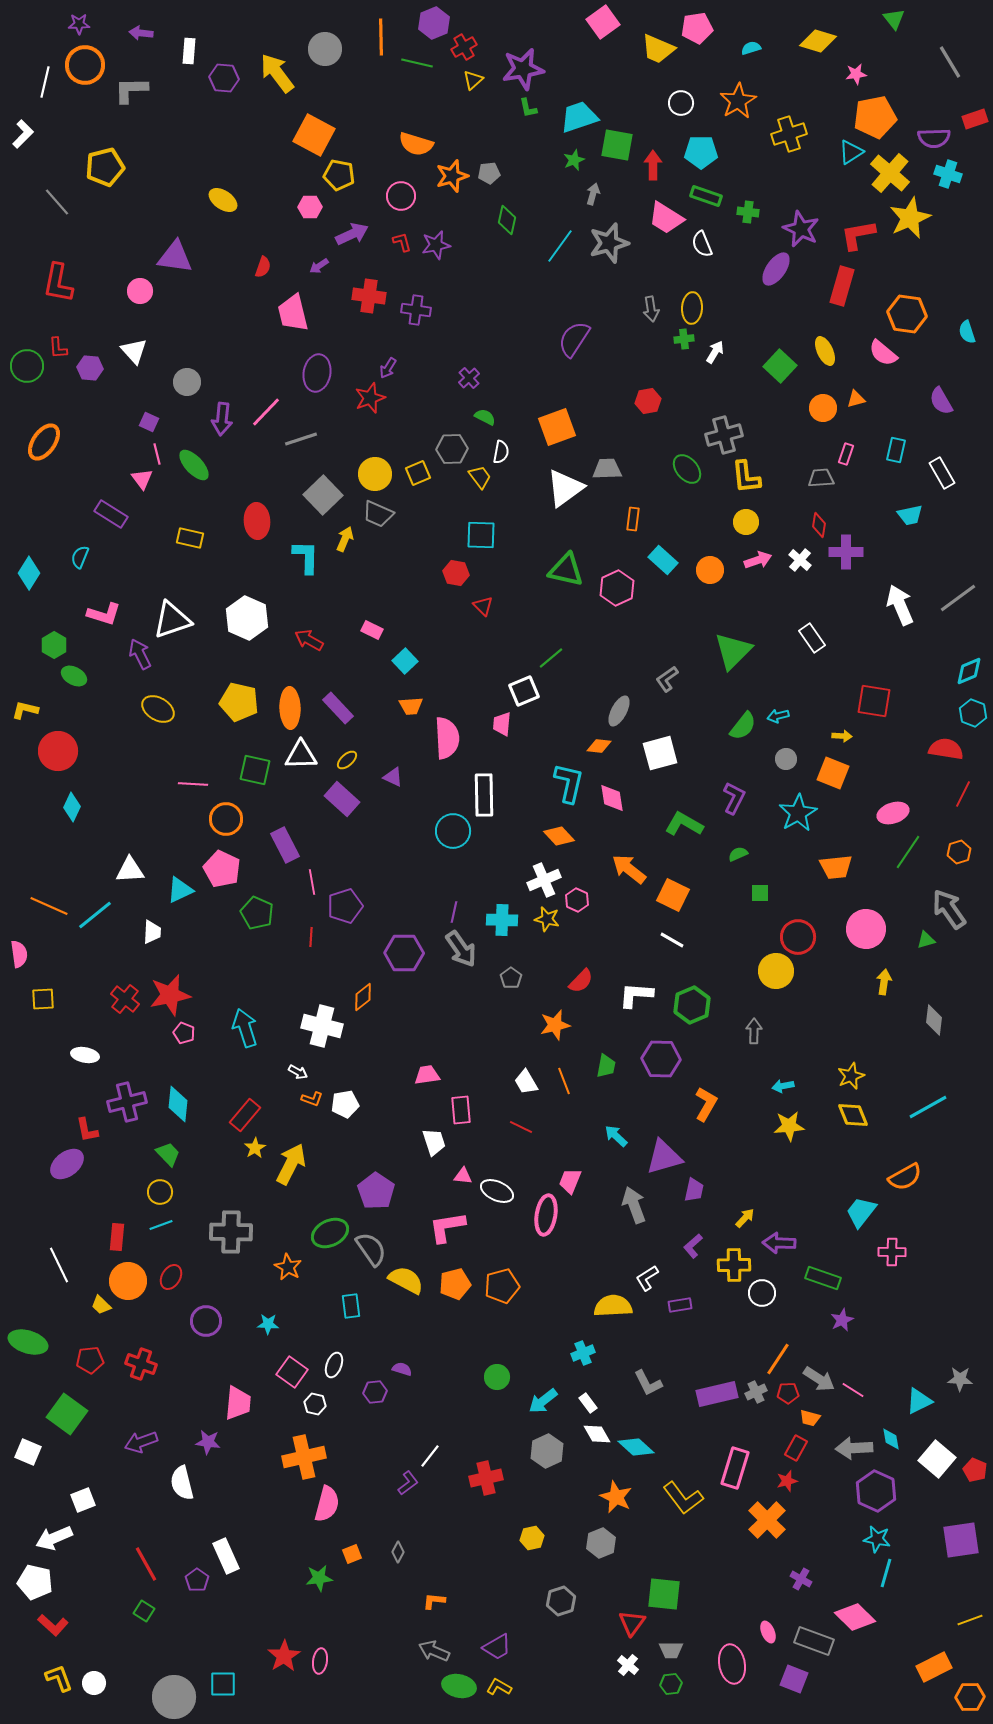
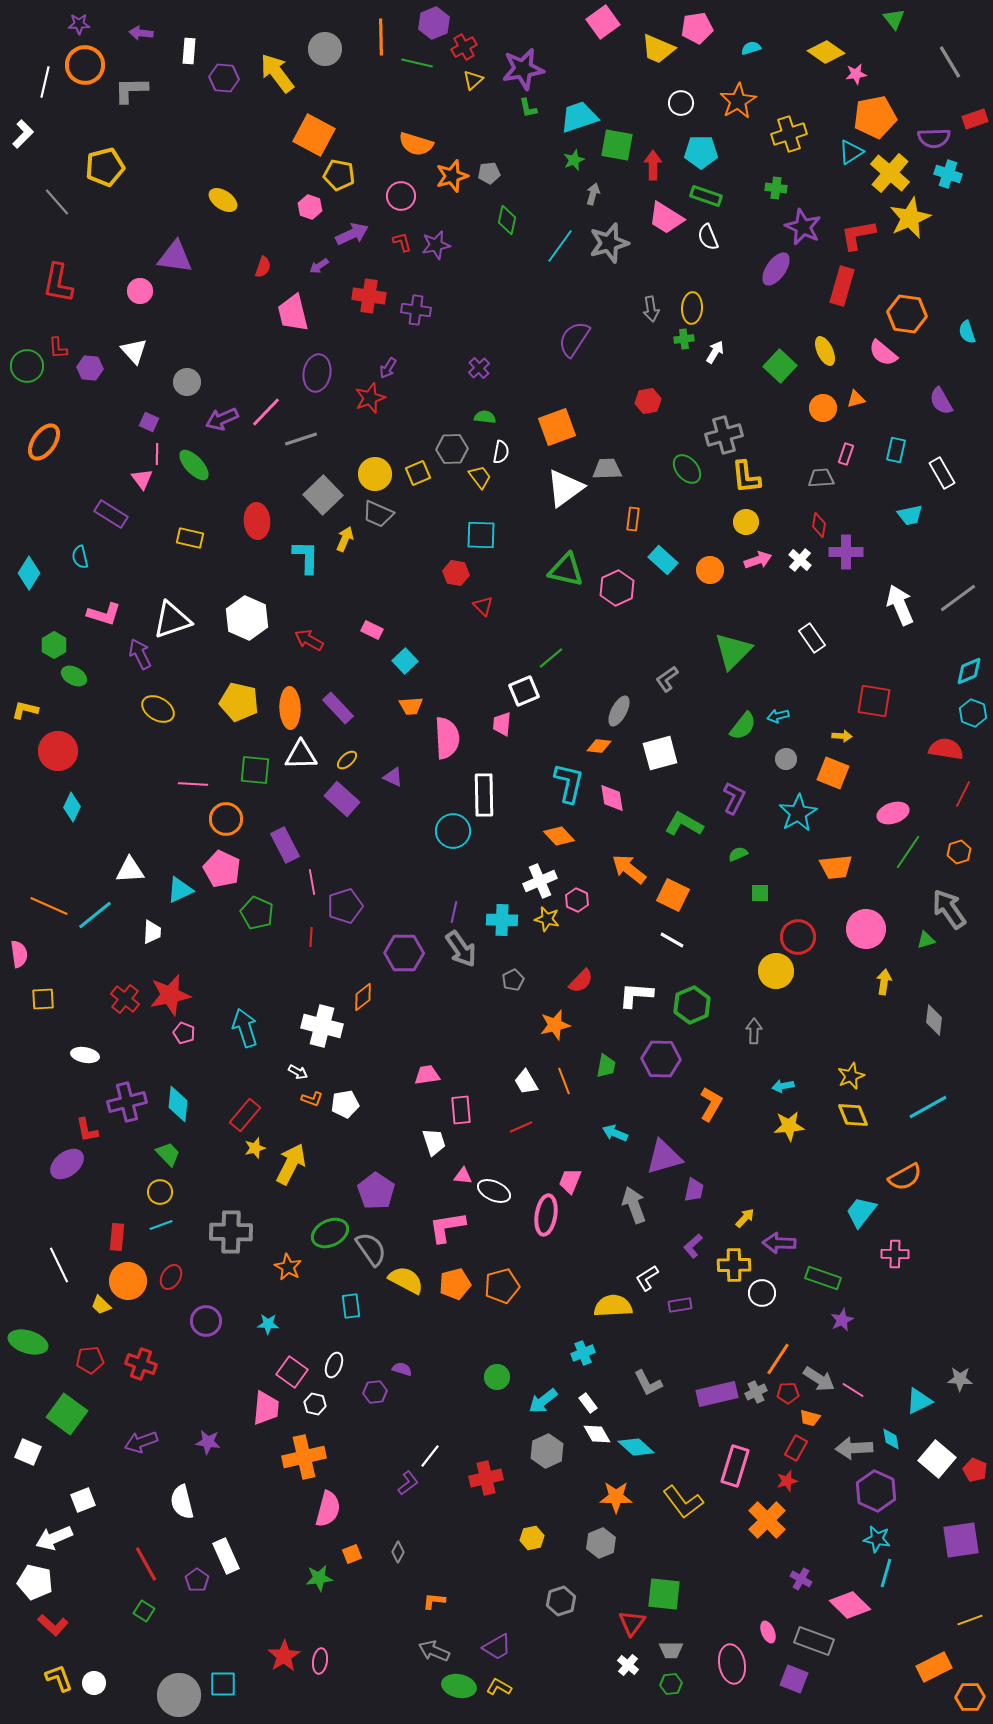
yellow diamond at (818, 41): moved 8 px right, 11 px down; rotated 18 degrees clockwise
pink hexagon at (310, 207): rotated 20 degrees clockwise
green cross at (748, 212): moved 28 px right, 24 px up
purple star at (801, 229): moved 2 px right, 2 px up
white semicircle at (702, 244): moved 6 px right, 7 px up
purple cross at (469, 378): moved 10 px right, 10 px up
green semicircle at (485, 417): rotated 20 degrees counterclockwise
purple arrow at (222, 419): rotated 60 degrees clockwise
pink line at (157, 454): rotated 15 degrees clockwise
cyan semicircle at (80, 557): rotated 35 degrees counterclockwise
green square at (255, 770): rotated 8 degrees counterclockwise
white cross at (544, 880): moved 4 px left, 1 px down
gray pentagon at (511, 978): moved 2 px right, 2 px down; rotated 10 degrees clockwise
orange L-shape at (706, 1104): moved 5 px right
red line at (521, 1127): rotated 50 degrees counterclockwise
cyan arrow at (616, 1136): moved 1 px left, 3 px up; rotated 20 degrees counterclockwise
yellow star at (255, 1148): rotated 15 degrees clockwise
white ellipse at (497, 1191): moved 3 px left
pink cross at (892, 1252): moved 3 px right, 2 px down
pink trapezoid at (238, 1403): moved 28 px right, 5 px down
pink rectangle at (735, 1468): moved 2 px up
white semicircle at (182, 1483): moved 19 px down
orange star at (616, 1497): rotated 24 degrees counterclockwise
yellow L-shape at (683, 1498): moved 4 px down
pink semicircle at (327, 1504): moved 1 px right, 5 px down
pink diamond at (855, 1617): moved 5 px left, 12 px up
gray circle at (174, 1697): moved 5 px right, 2 px up
